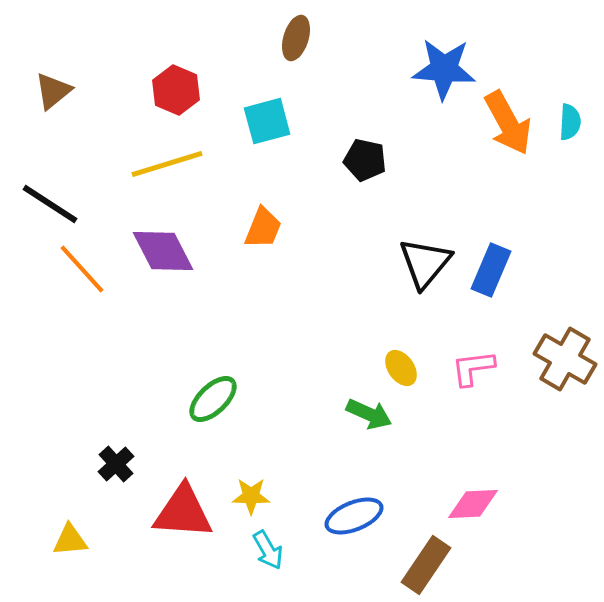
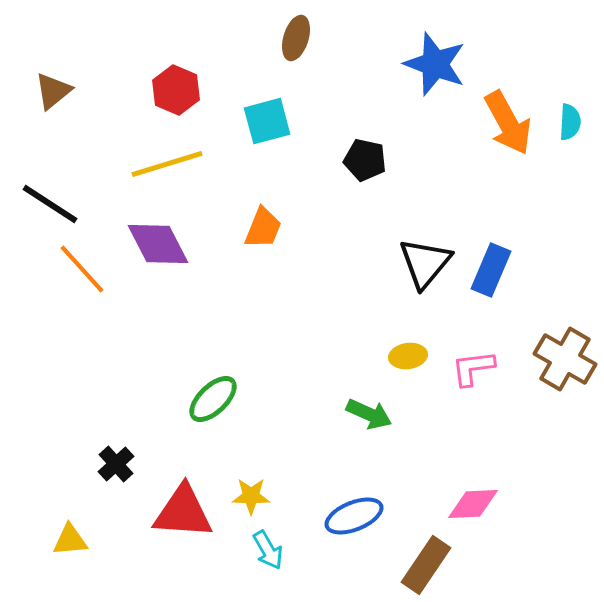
blue star: moved 9 px left, 5 px up; rotated 16 degrees clockwise
purple diamond: moved 5 px left, 7 px up
yellow ellipse: moved 7 px right, 12 px up; rotated 63 degrees counterclockwise
